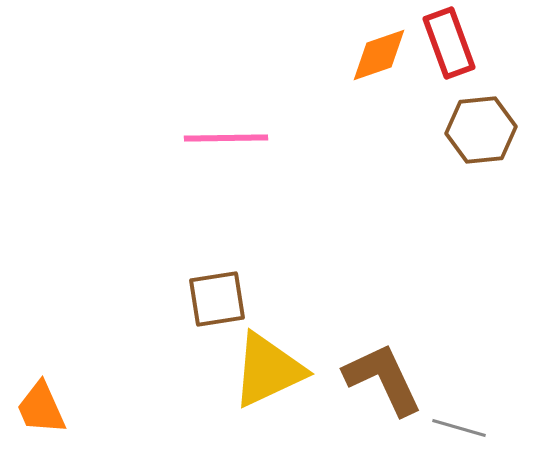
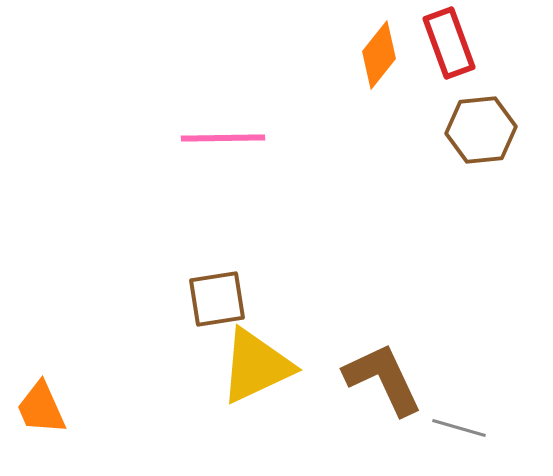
orange diamond: rotated 32 degrees counterclockwise
pink line: moved 3 px left
yellow triangle: moved 12 px left, 4 px up
